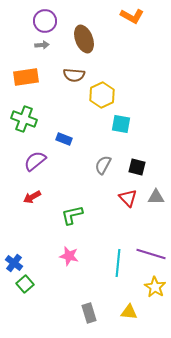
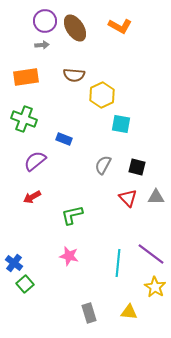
orange L-shape: moved 12 px left, 10 px down
brown ellipse: moved 9 px left, 11 px up; rotated 12 degrees counterclockwise
purple line: rotated 20 degrees clockwise
